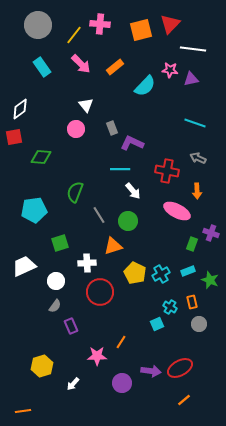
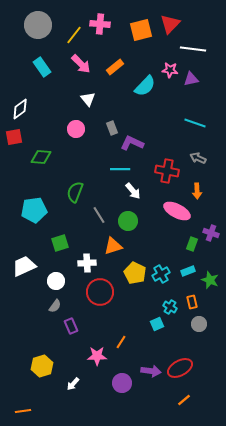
white triangle at (86, 105): moved 2 px right, 6 px up
